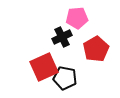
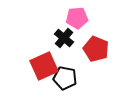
black cross: moved 2 px right, 1 px down; rotated 24 degrees counterclockwise
red pentagon: rotated 20 degrees counterclockwise
red square: moved 1 px up
